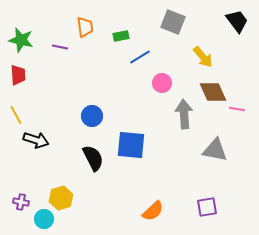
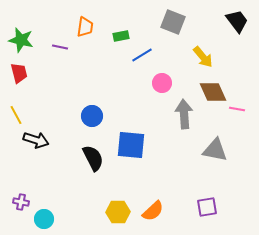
orange trapezoid: rotated 15 degrees clockwise
blue line: moved 2 px right, 2 px up
red trapezoid: moved 1 px right, 2 px up; rotated 10 degrees counterclockwise
yellow hexagon: moved 57 px right, 14 px down; rotated 15 degrees clockwise
